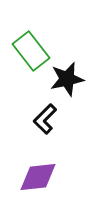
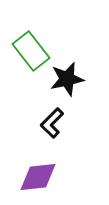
black L-shape: moved 7 px right, 4 px down
